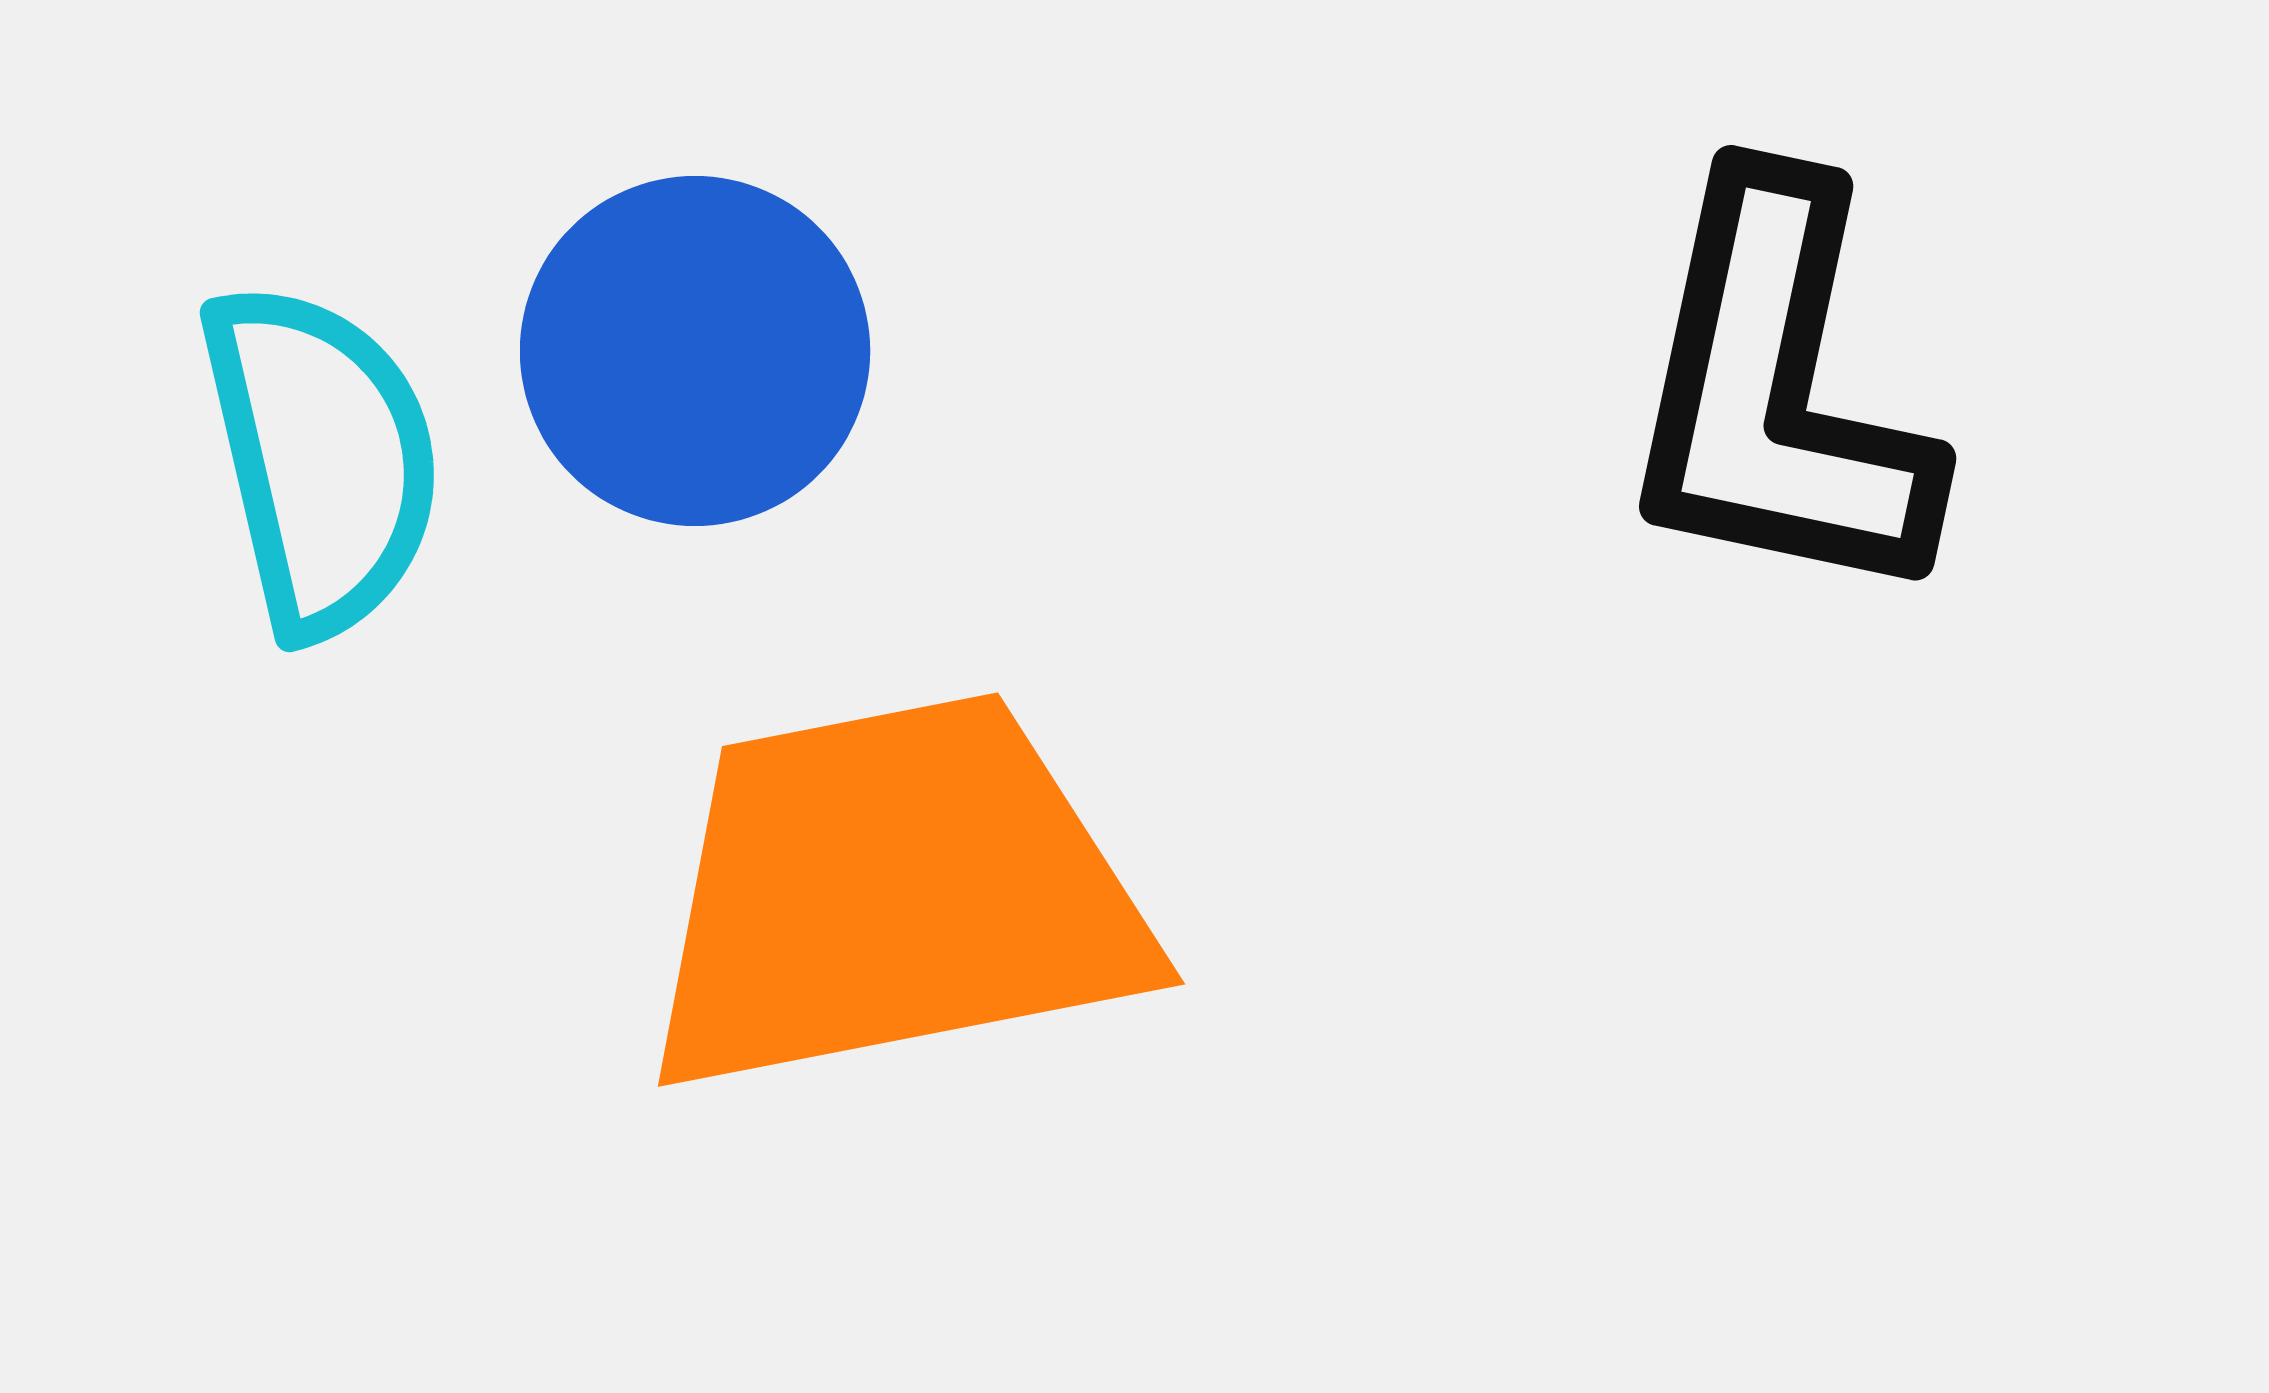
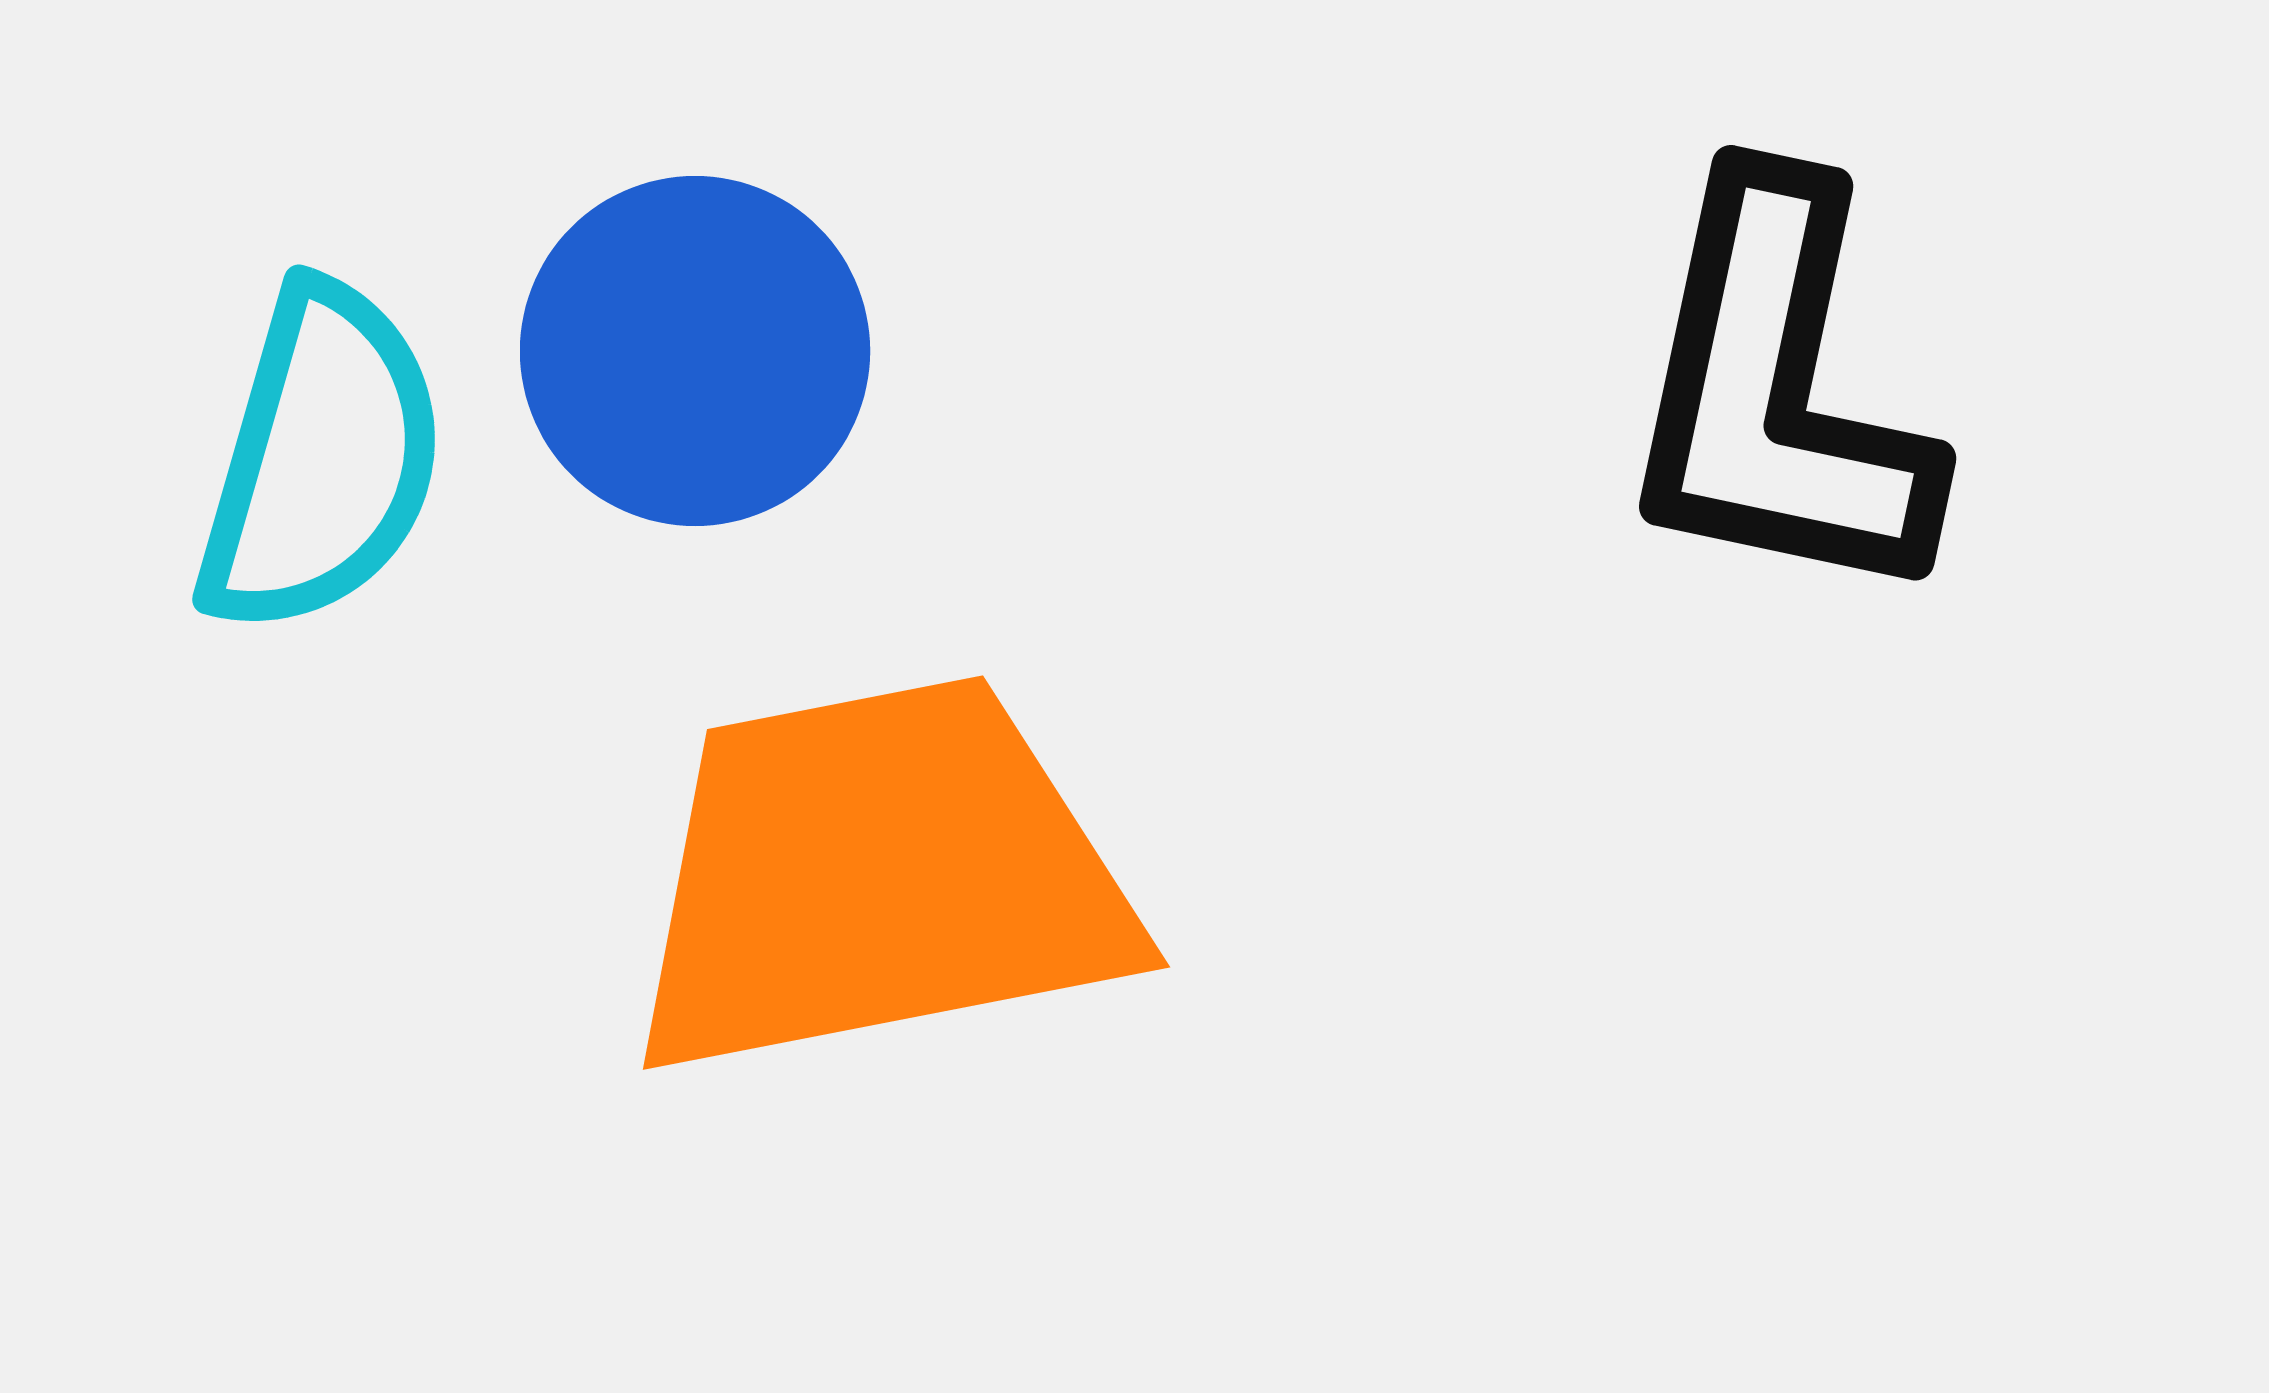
cyan semicircle: rotated 29 degrees clockwise
orange trapezoid: moved 15 px left, 17 px up
